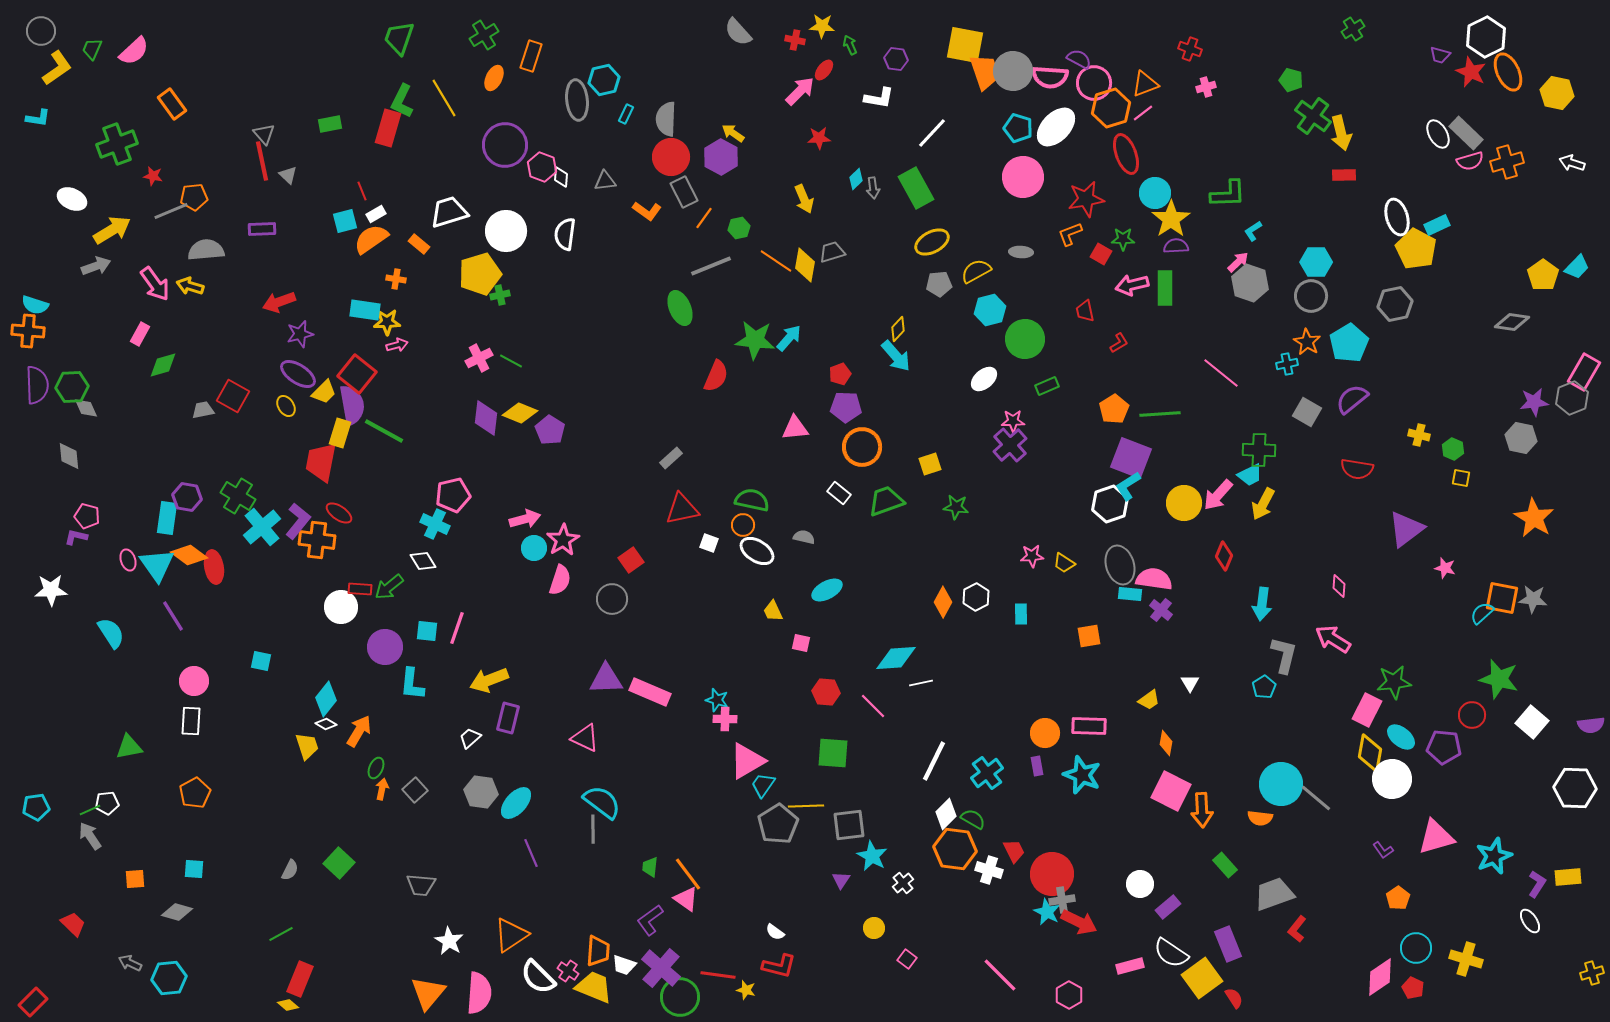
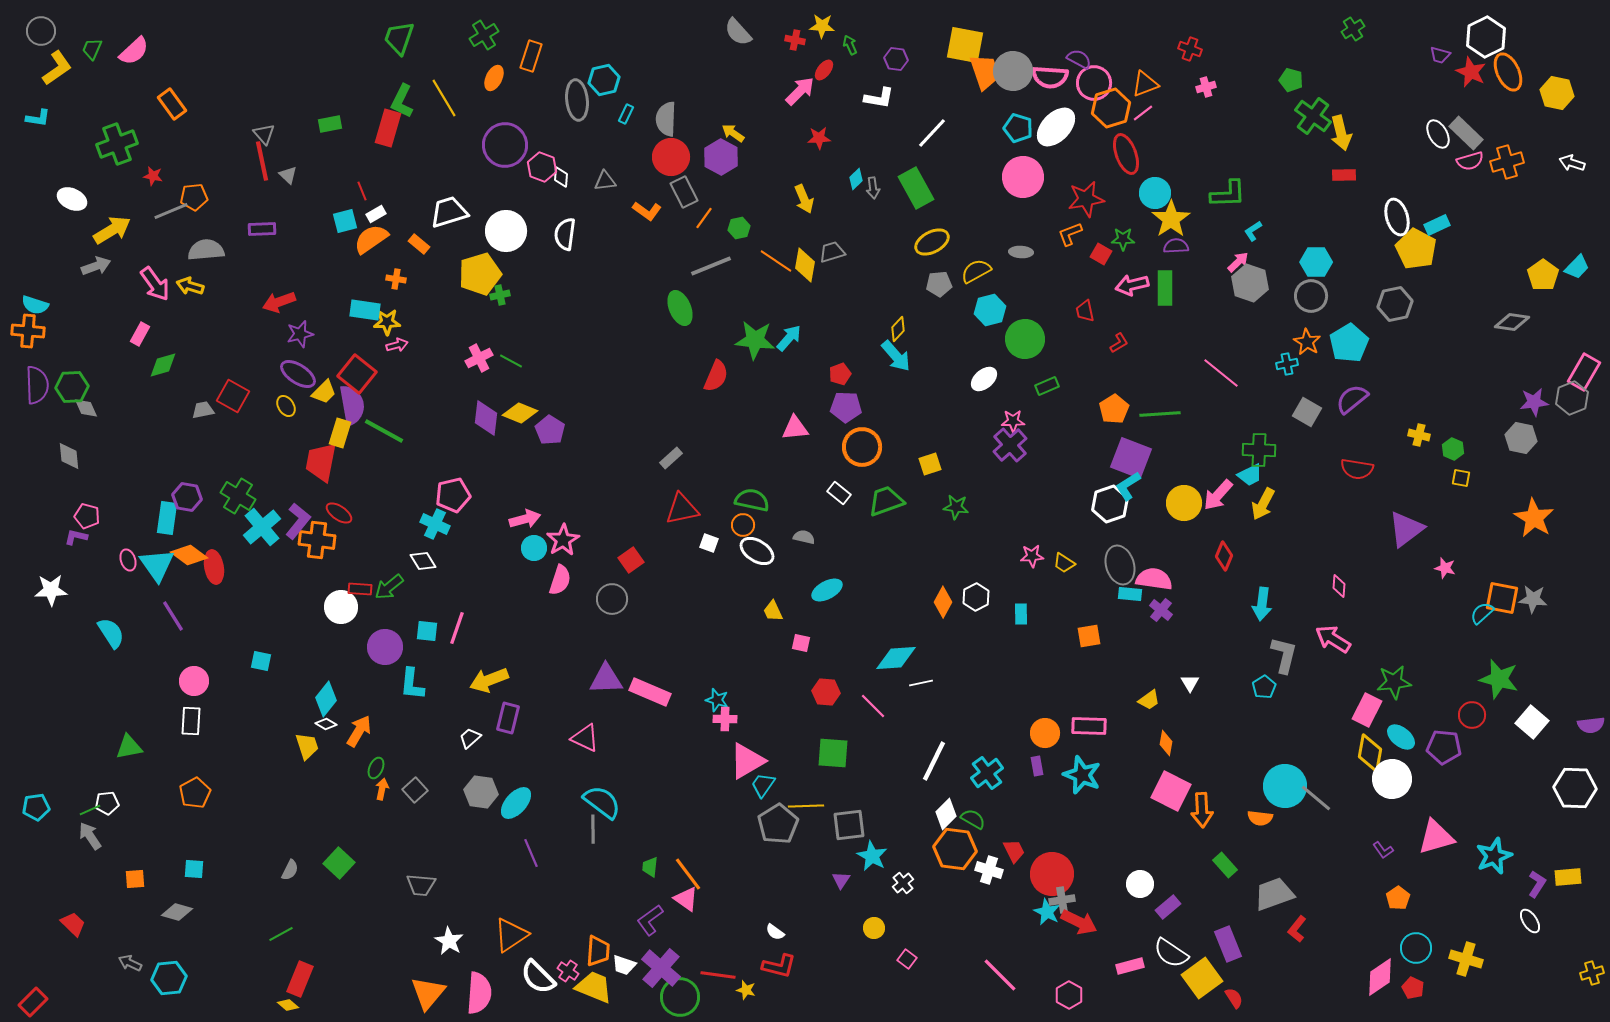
cyan circle at (1281, 784): moved 4 px right, 2 px down
